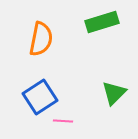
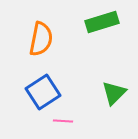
blue square: moved 3 px right, 5 px up
